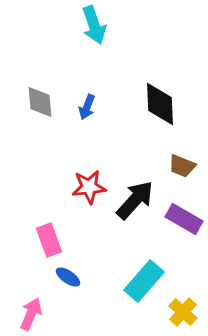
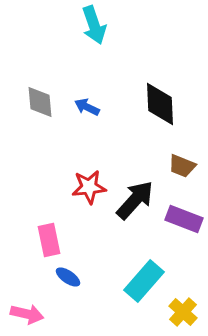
blue arrow: rotated 95 degrees clockwise
purple rectangle: rotated 9 degrees counterclockwise
pink rectangle: rotated 8 degrees clockwise
pink arrow: moved 4 px left; rotated 80 degrees clockwise
